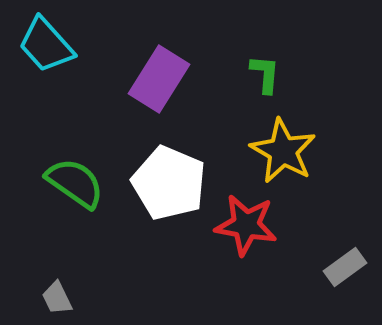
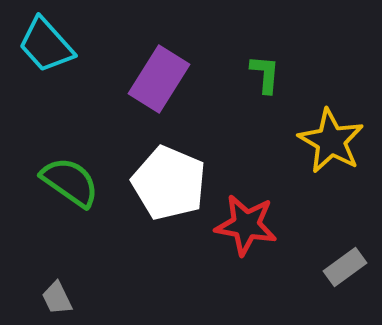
yellow star: moved 48 px right, 10 px up
green semicircle: moved 5 px left, 1 px up
